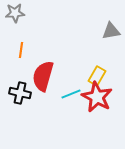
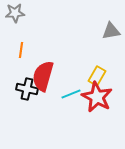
black cross: moved 7 px right, 4 px up
